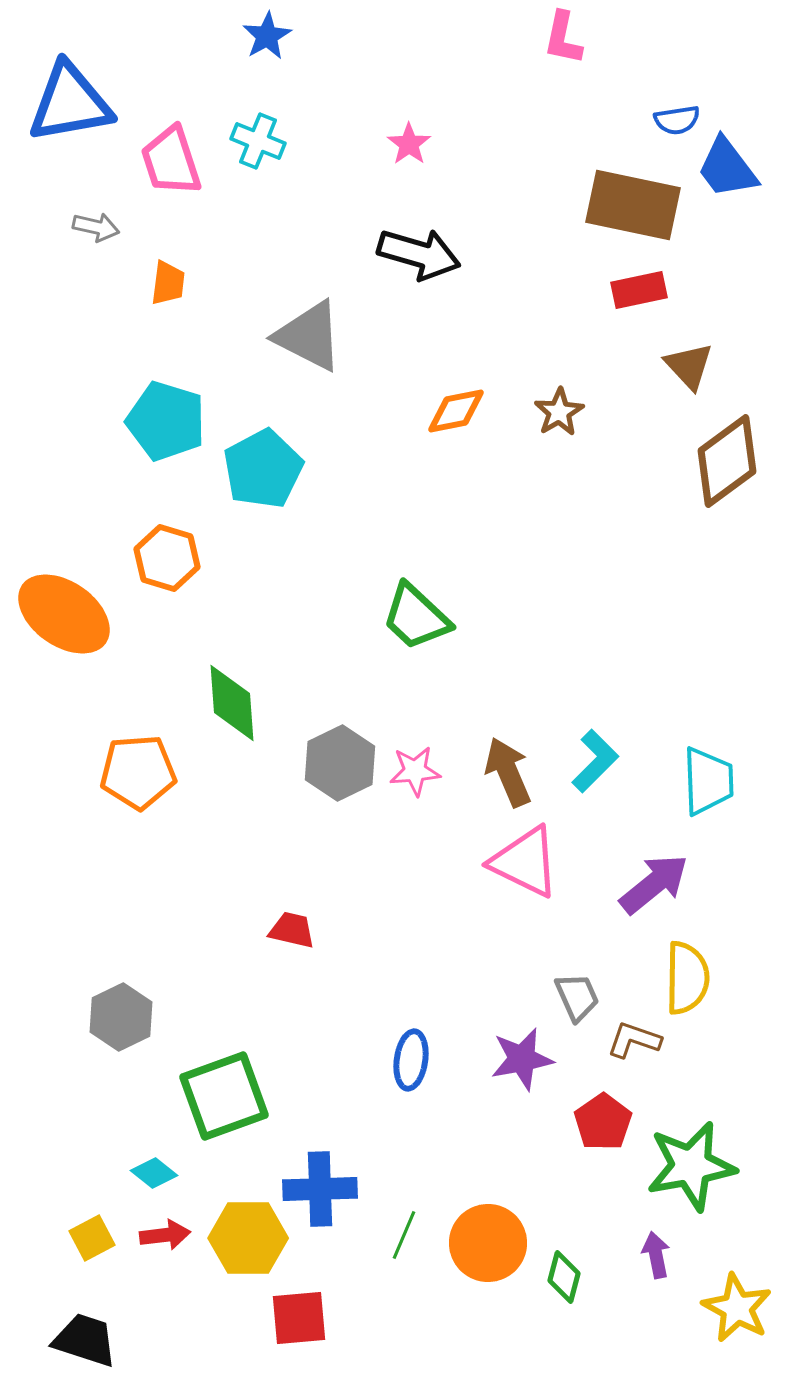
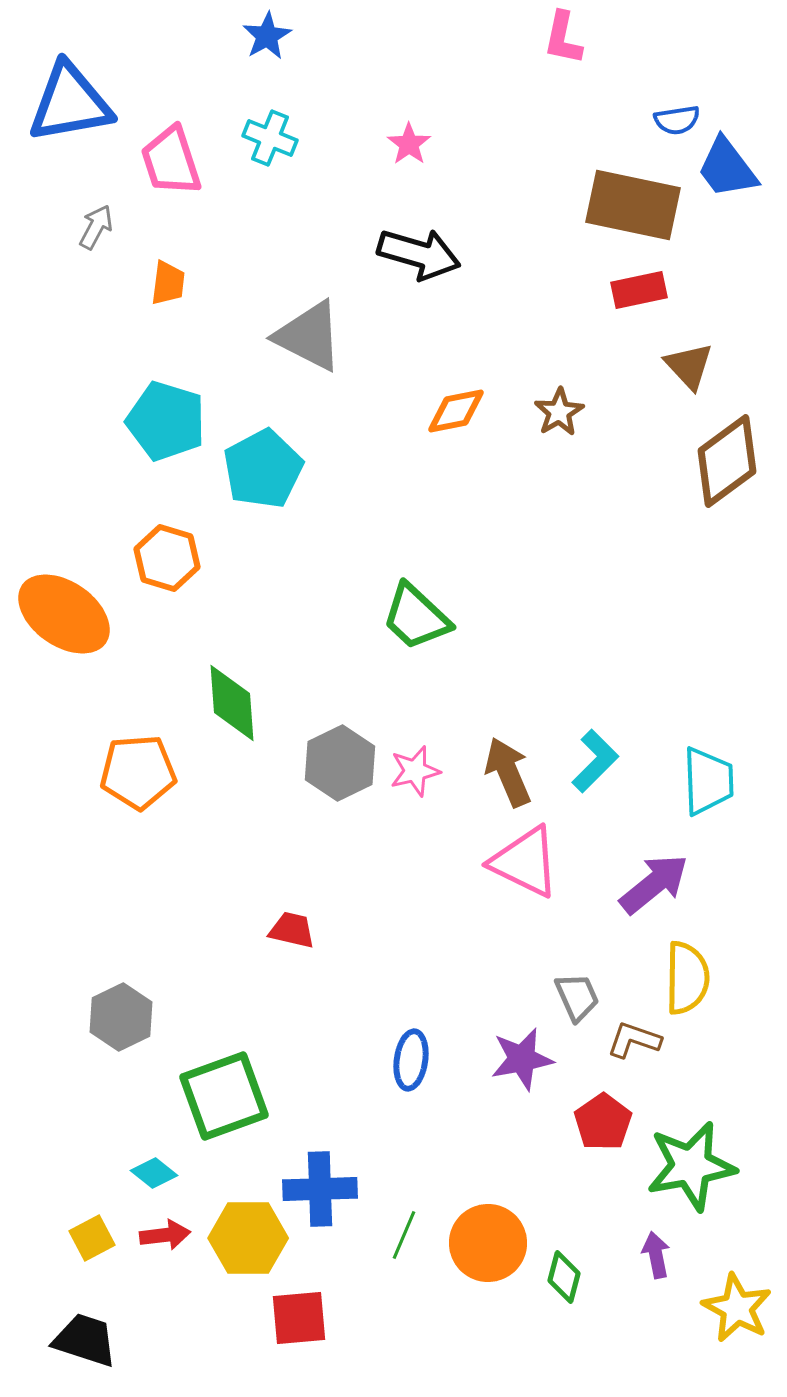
cyan cross at (258, 141): moved 12 px right, 3 px up
gray arrow at (96, 227): rotated 75 degrees counterclockwise
pink star at (415, 771): rotated 9 degrees counterclockwise
